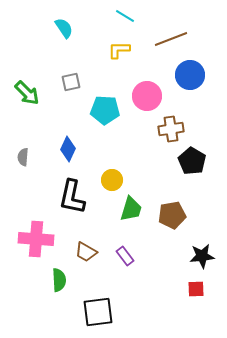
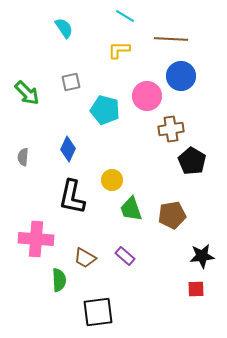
brown line: rotated 24 degrees clockwise
blue circle: moved 9 px left, 1 px down
cyan pentagon: rotated 12 degrees clockwise
green trapezoid: rotated 144 degrees clockwise
brown trapezoid: moved 1 px left, 6 px down
purple rectangle: rotated 12 degrees counterclockwise
